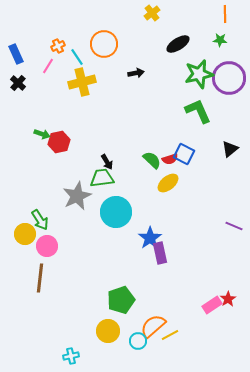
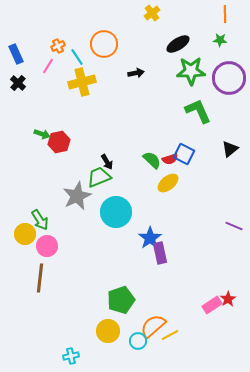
green star at (199, 74): moved 8 px left, 3 px up; rotated 12 degrees clockwise
green trapezoid at (102, 178): moved 3 px left, 1 px up; rotated 15 degrees counterclockwise
